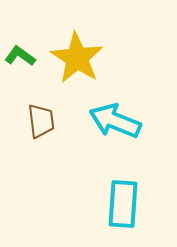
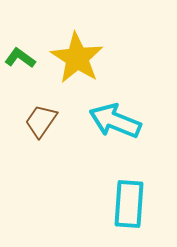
green L-shape: moved 2 px down
brown trapezoid: rotated 138 degrees counterclockwise
cyan rectangle: moved 6 px right
